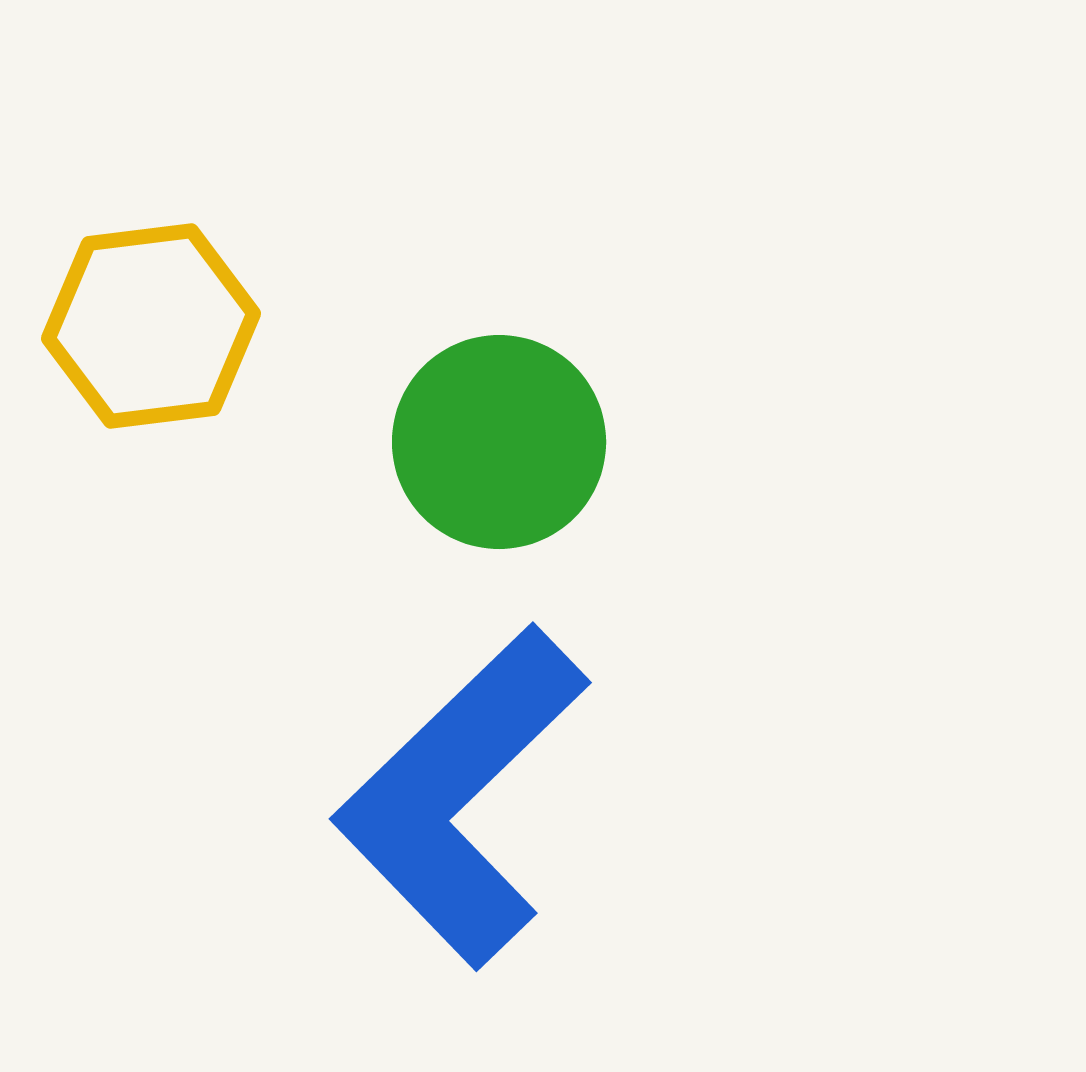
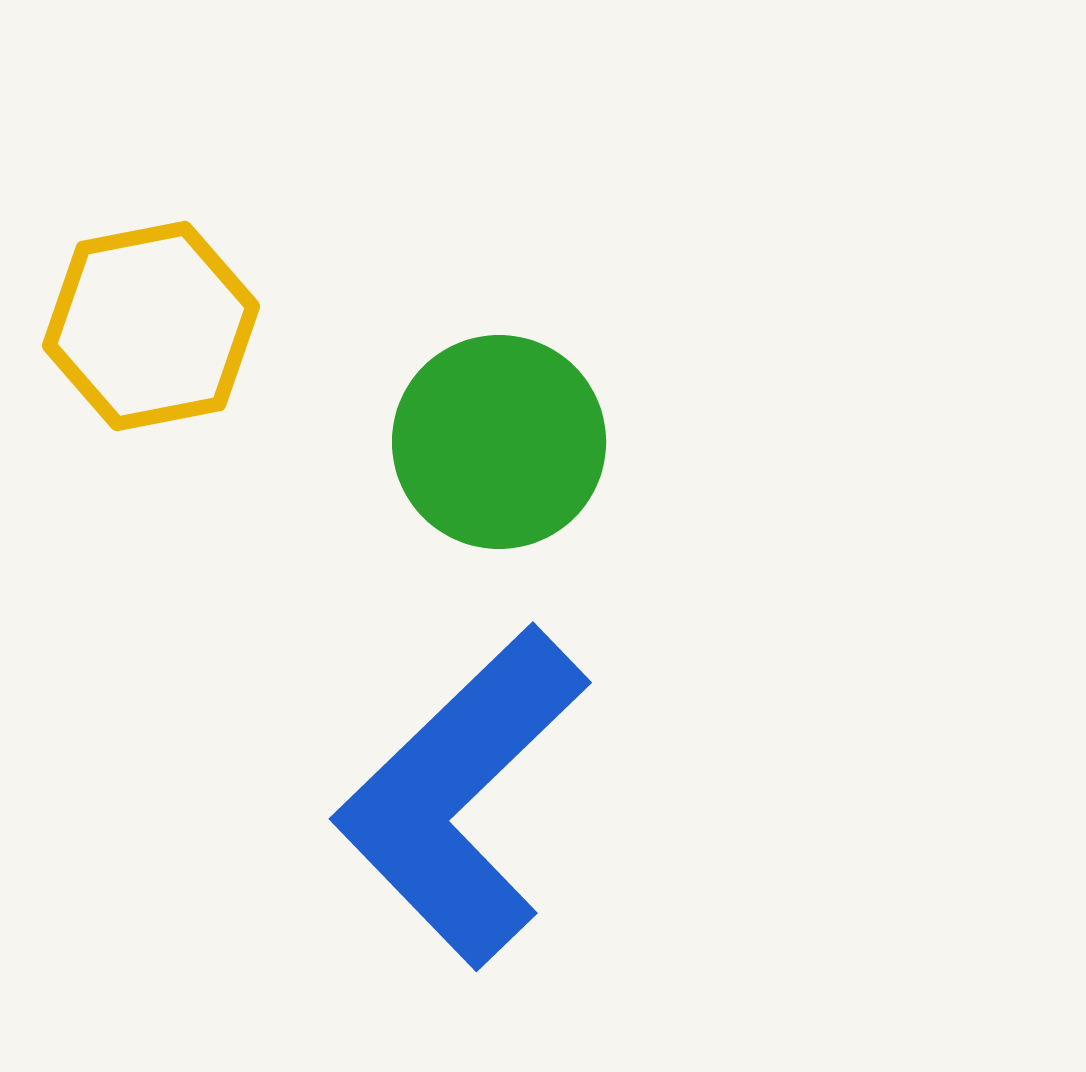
yellow hexagon: rotated 4 degrees counterclockwise
